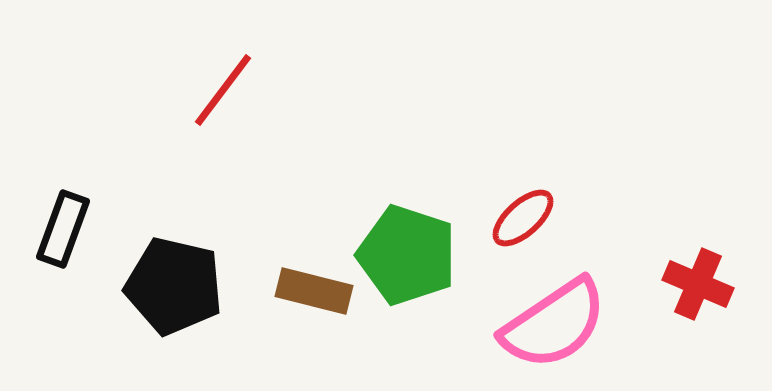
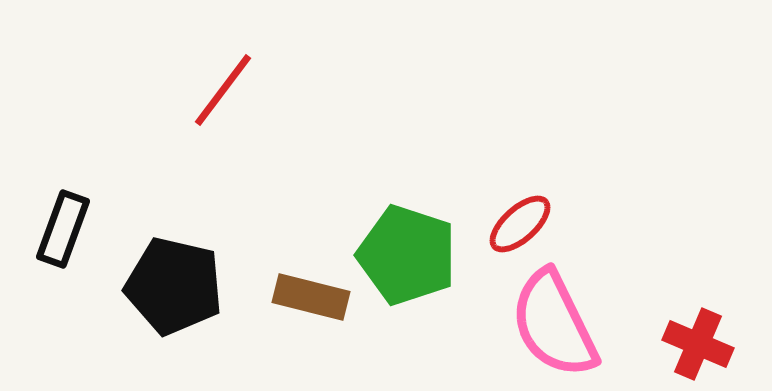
red ellipse: moved 3 px left, 6 px down
red cross: moved 60 px down
brown rectangle: moved 3 px left, 6 px down
pink semicircle: rotated 98 degrees clockwise
